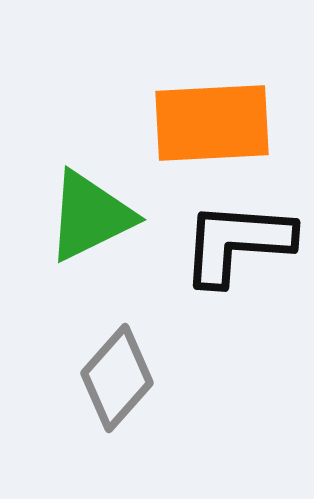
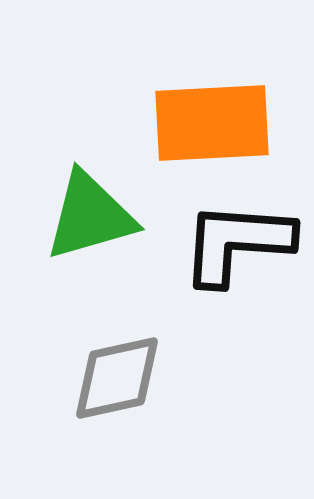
green triangle: rotated 10 degrees clockwise
gray diamond: rotated 36 degrees clockwise
